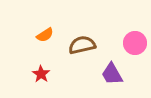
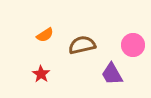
pink circle: moved 2 px left, 2 px down
